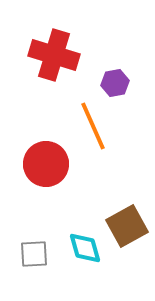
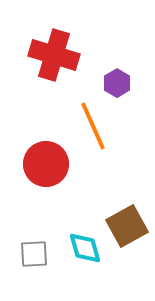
purple hexagon: moved 2 px right; rotated 20 degrees counterclockwise
